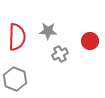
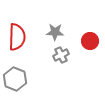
gray star: moved 7 px right, 1 px down
gray cross: moved 1 px right, 1 px down
